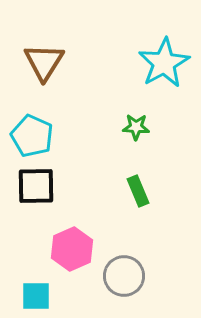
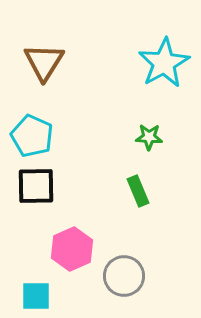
green star: moved 13 px right, 10 px down
